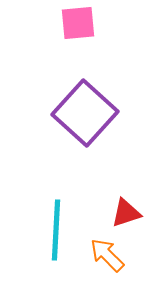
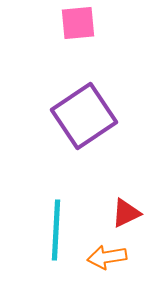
purple square: moved 1 px left, 3 px down; rotated 14 degrees clockwise
red triangle: rotated 8 degrees counterclockwise
orange arrow: moved 2 px down; rotated 54 degrees counterclockwise
